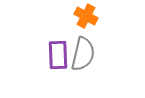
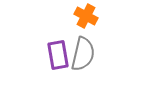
purple rectangle: rotated 8 degrees counterclockwise
